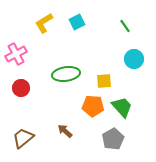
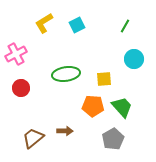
cyan square: moved 3 px down
green line: rotated 64 degrees clockwise
yellow square: moved 2 px up
brown arrow: rotated 140 degrees clockwise
brown trapezoid: moved 10 px right
